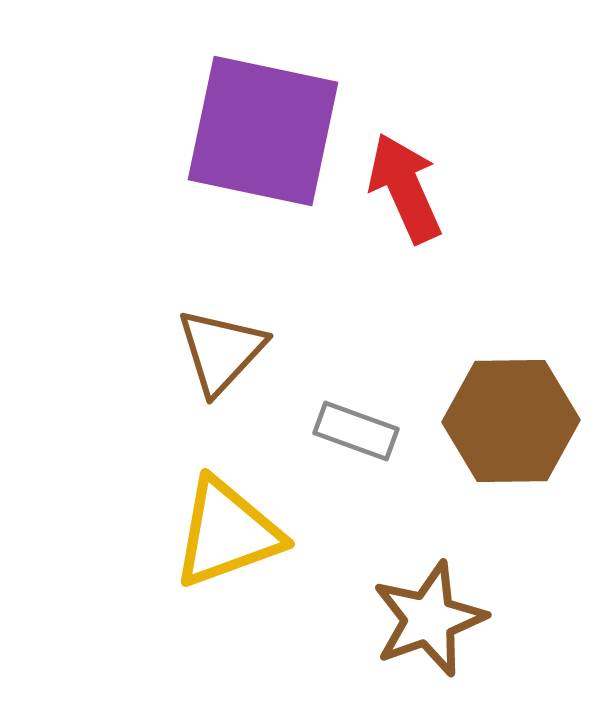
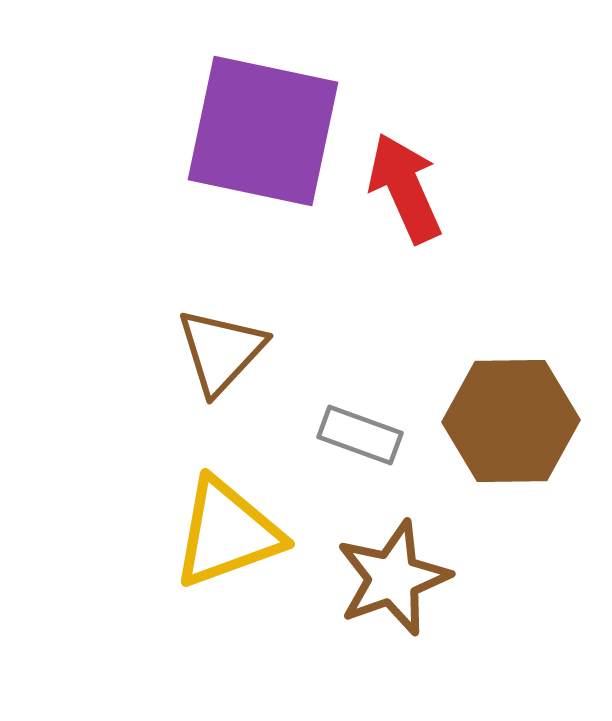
gray rectangle: moved 4 px right, 4 px down
brown star: moved 36 px left, 41 px up
